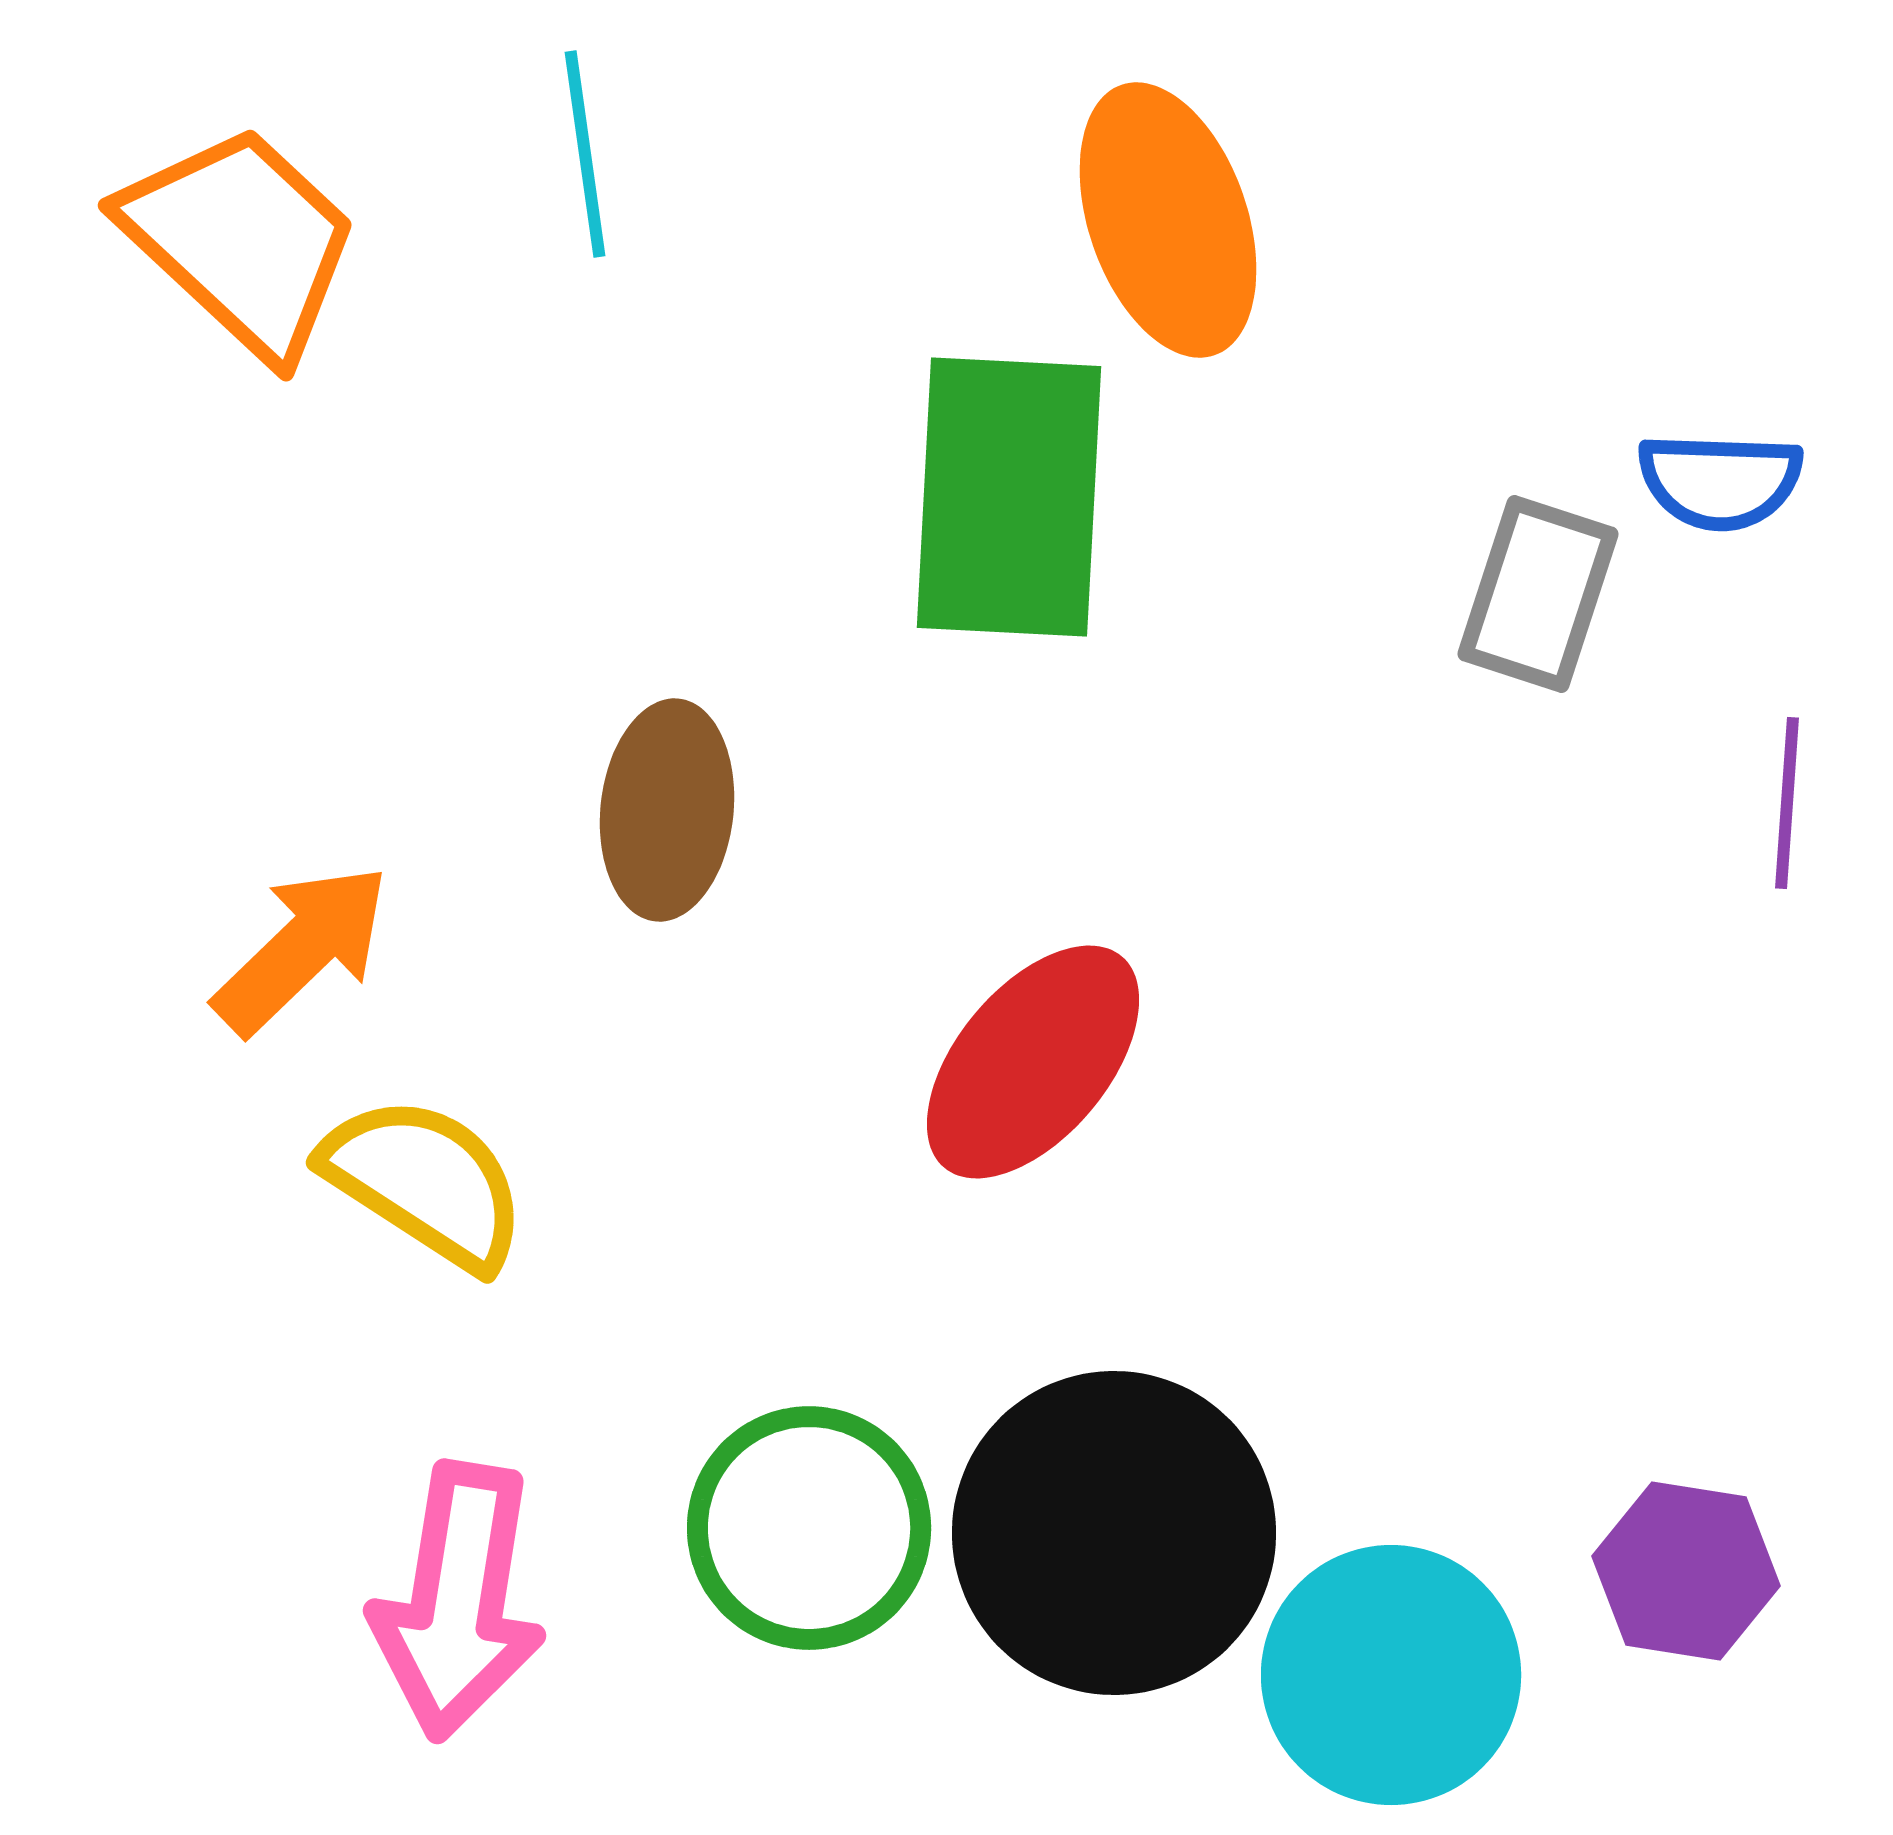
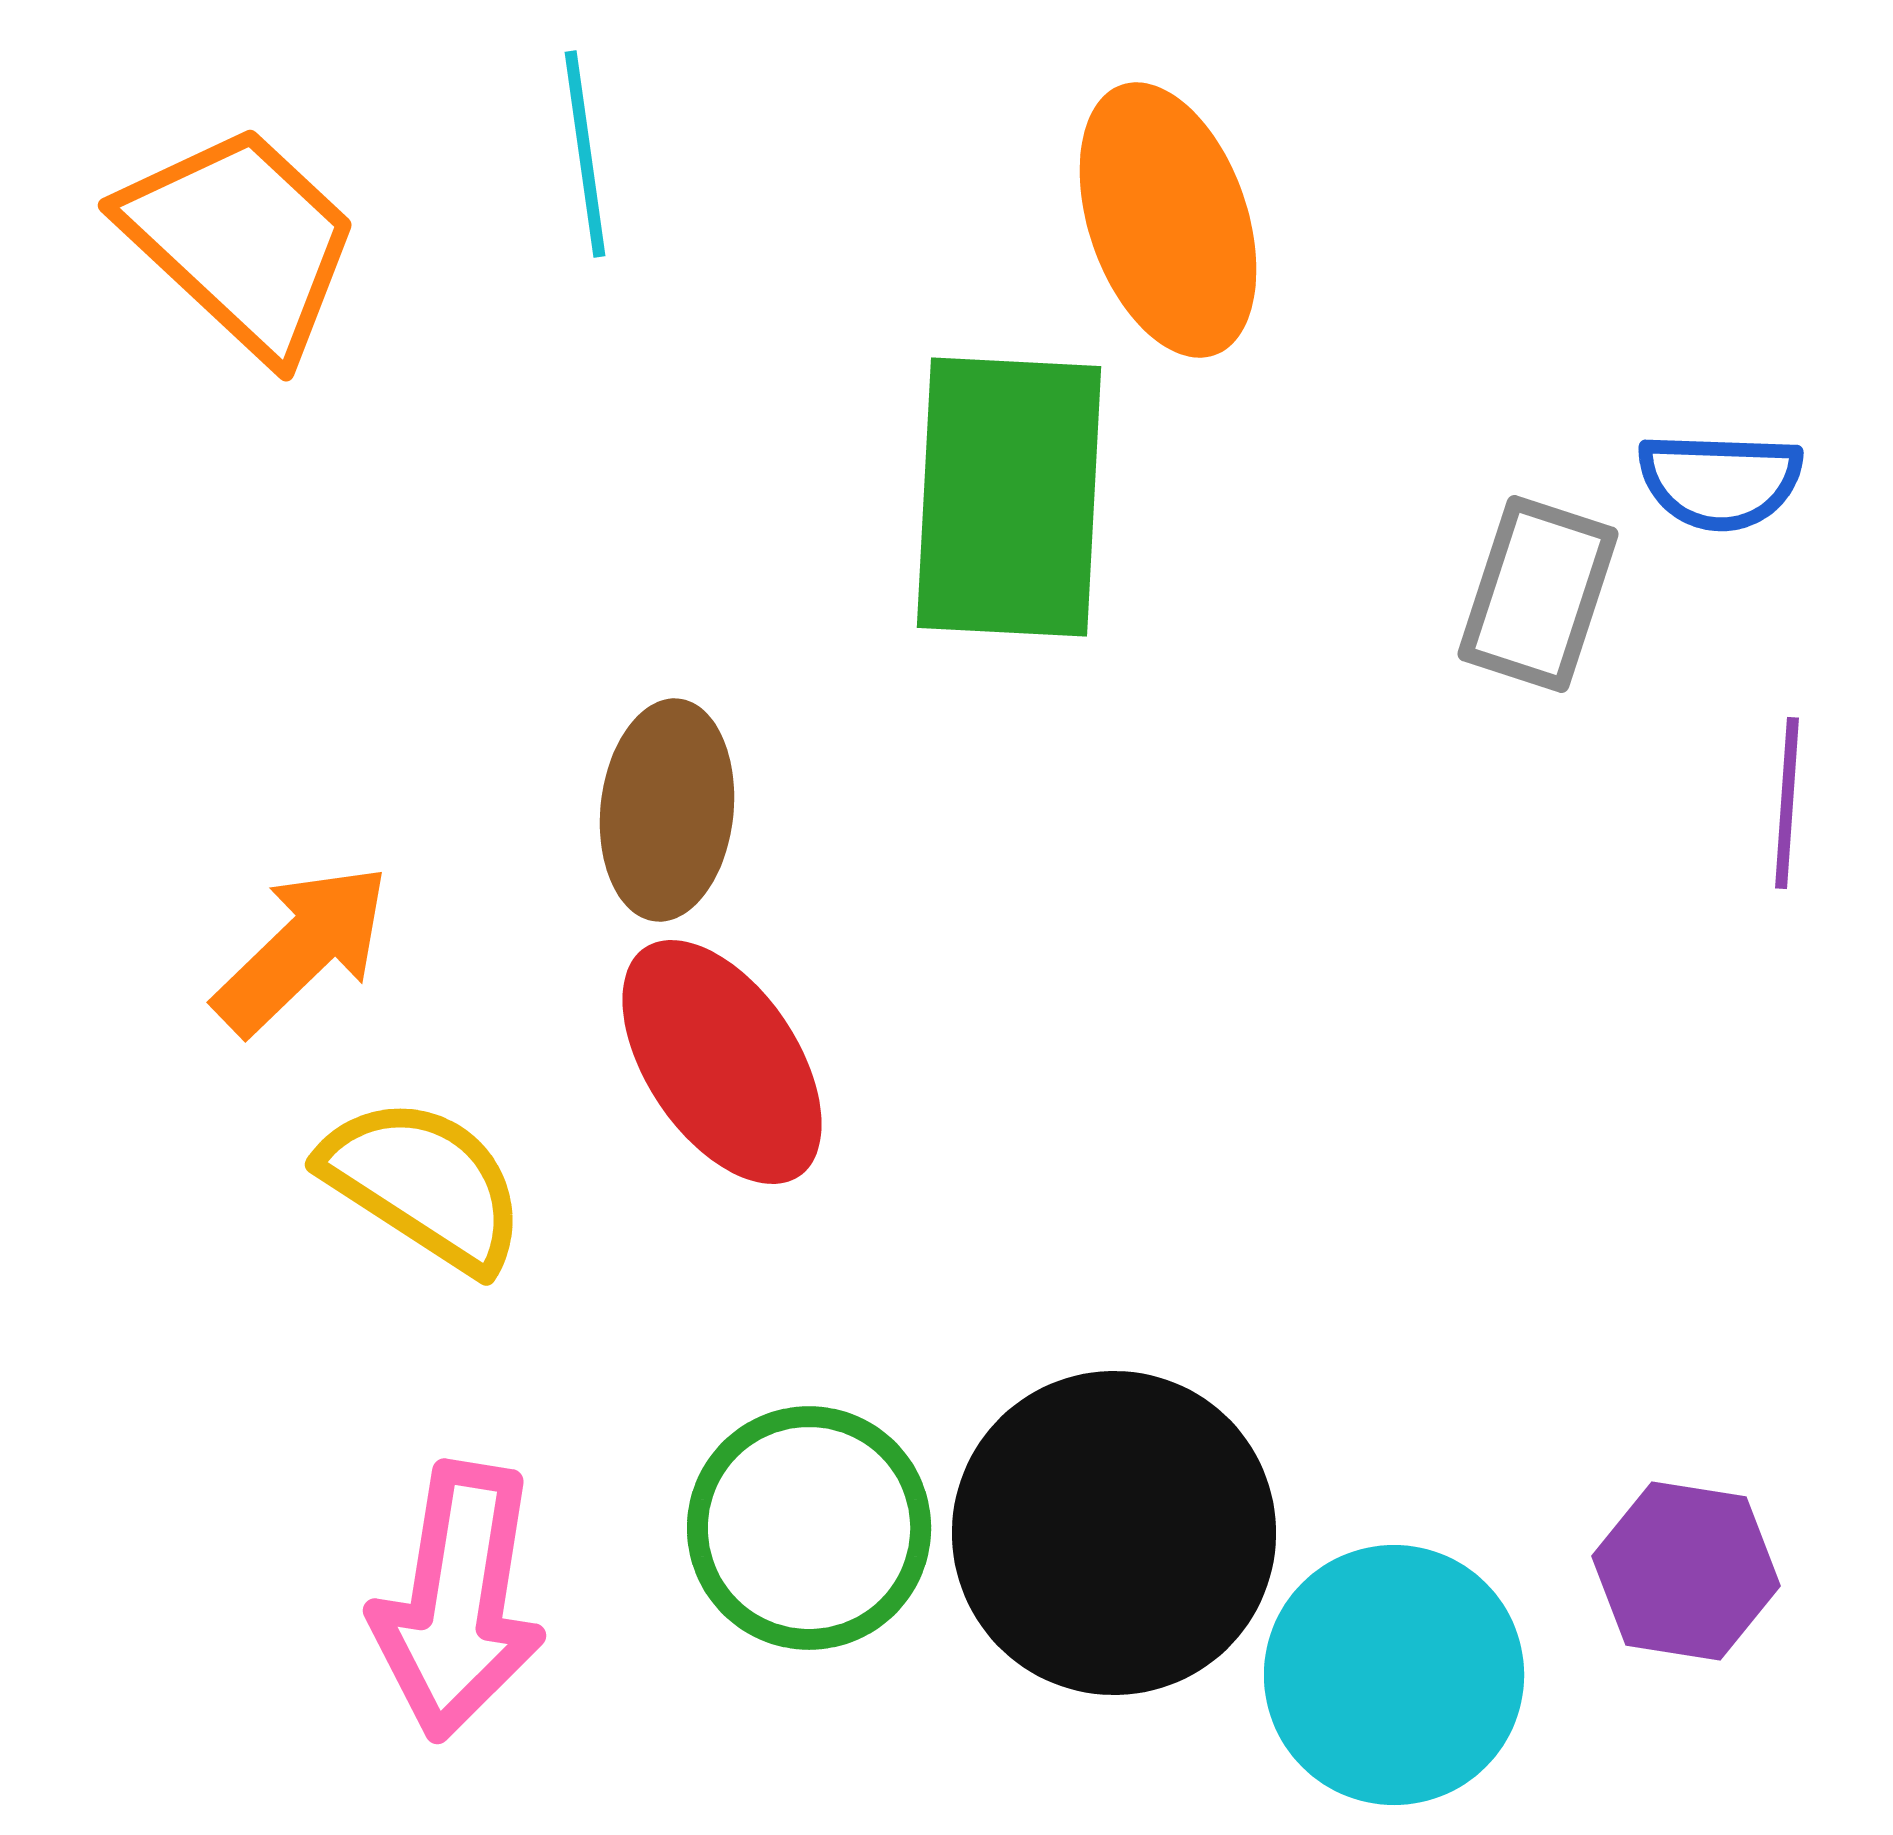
red ellipse: moved 311 px left; rotated 74 degrees counterclockwise
yellow semicircle: moved 1 px left, 2 px down
cyan circle: moved 3 px right
